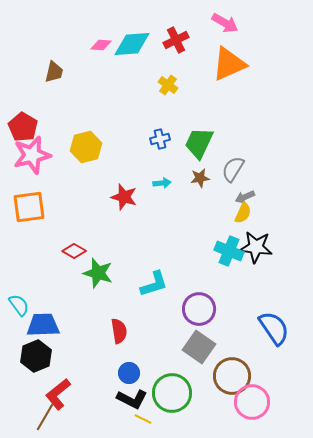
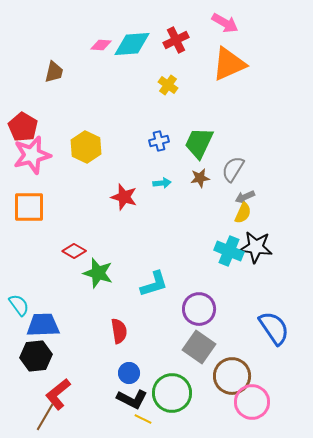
blue cross: moved 1 px left, 2 px down
yellow hexagon: rotated 20 degrees counterclockwise
orange square: rotated 8 degrees clockwise
black hexagon: rotated 16 degrees clockwise
